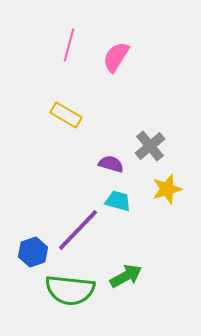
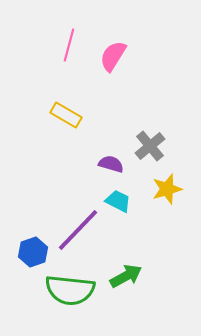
pink semicircle: moved 3 px left, 1 px up
cyan trapezoid: rotated 12 degrees clockwise
